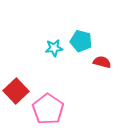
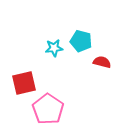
red square: moved 8 px right, 8 px up; rotated 30 degrees clockwise
